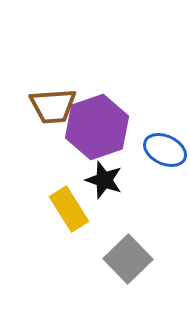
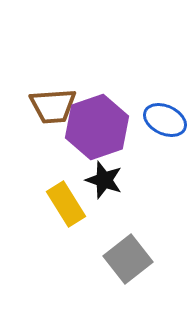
blue ellipse: moved 30 px up
yellow rectangle: moved 3 px left, 5 px up
gray square: rotated 6 degrees clockwise
